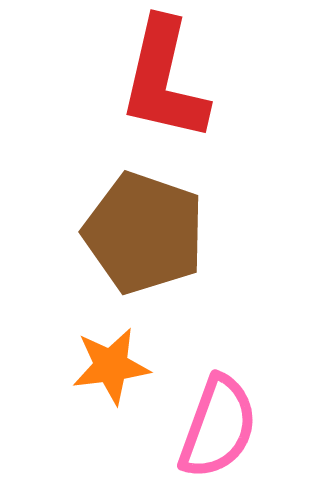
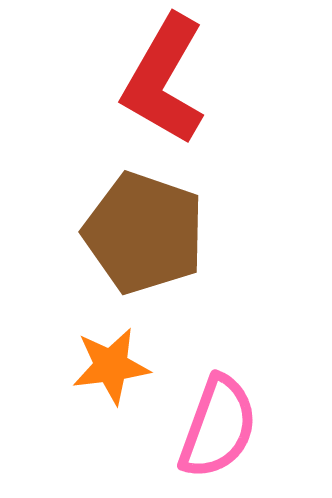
red L-shape: rotated 17 degrees clockwise
